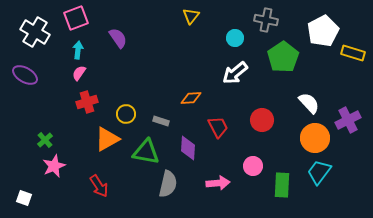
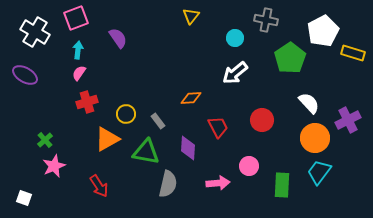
green pentagon: moved 7 px right, 1 px down
gray rectangle: moved 3 px left; rotated 35 degrees clockwise
pink circle: moved 4 px left
